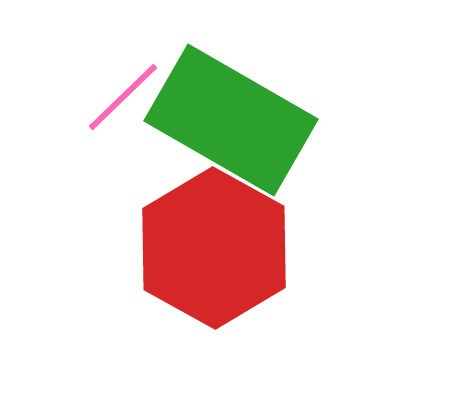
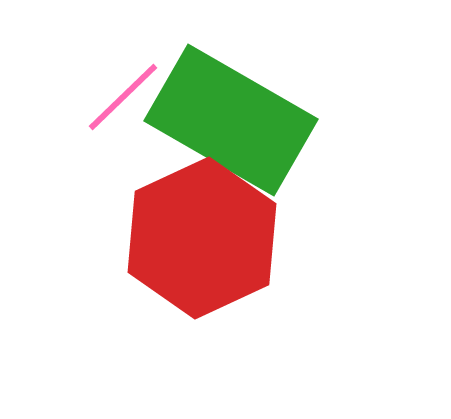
red hexagon: moved 12 px left, 10 px up; rotated 6 degrees clockwise
